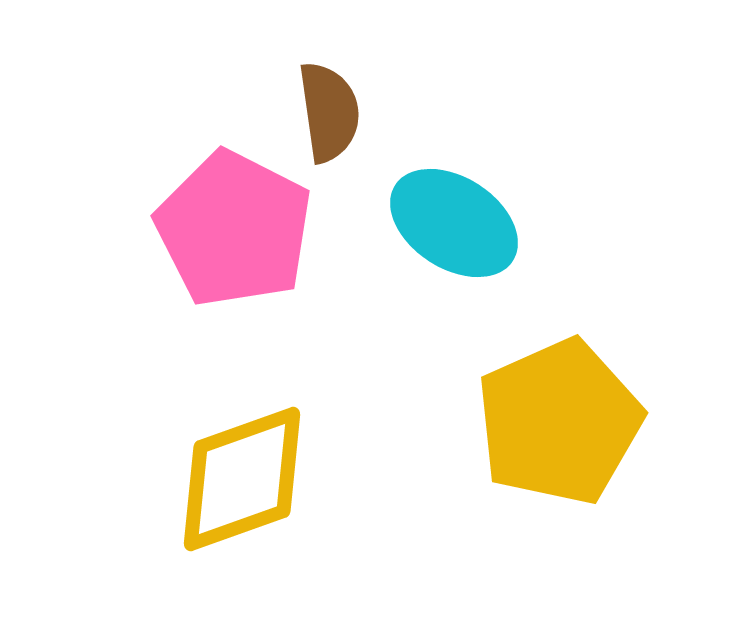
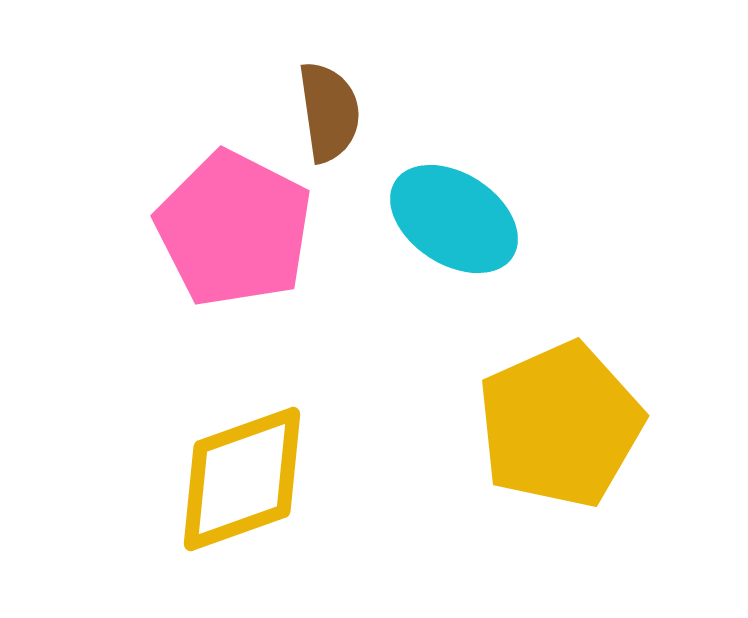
cyan ellipse: moved 4 px up
yellow pentagon: moved 1 px right, 3 px down
